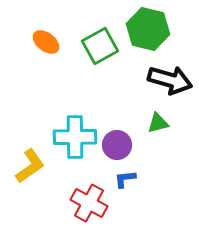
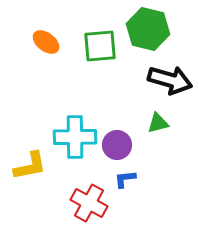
green square: rotated 24 degrees clockwise
yellow L-shape: rotated 24 degrees clockwise
